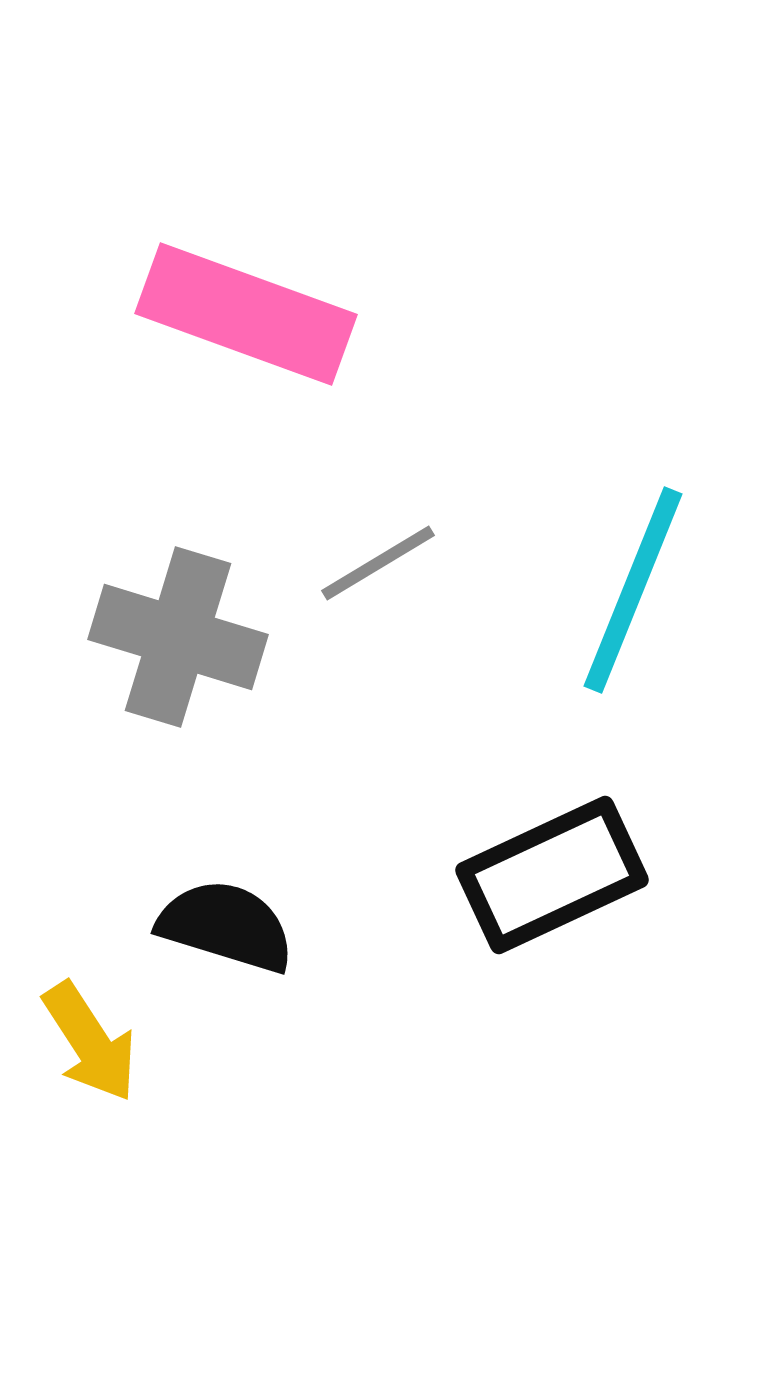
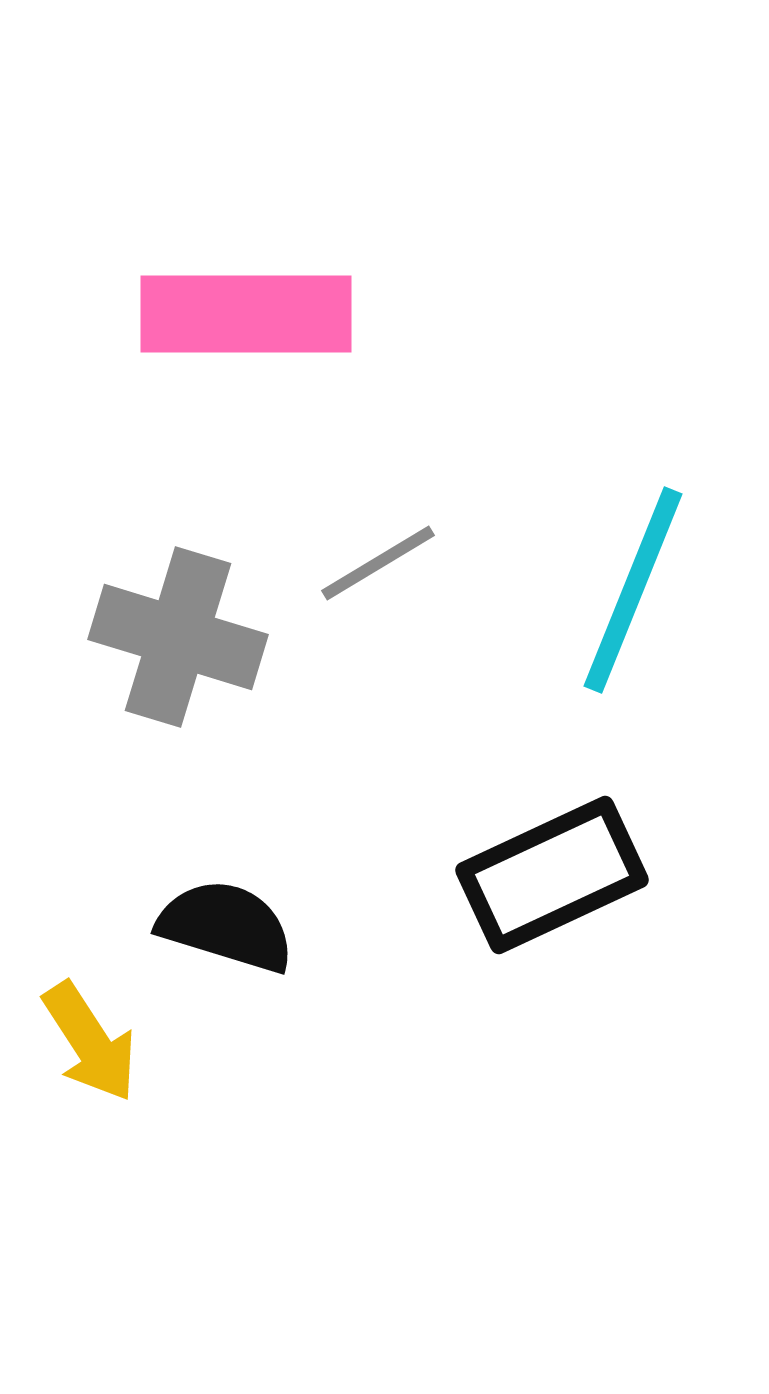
pink rectangle: rotated 20 degrees counterclockwise
